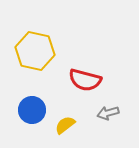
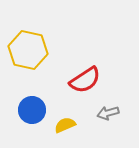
yellow hexagon: moved 7 px left, 1 px up
red semicircle: rotated 48 degrees counterclockwise
yellow semicircle: rotated 15 degrees clockwise
